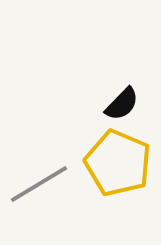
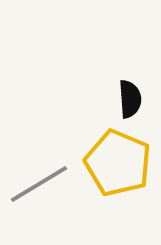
black semicircle: moved 8 px right, 5 px up; rotated 48 degrees counterclockwise
